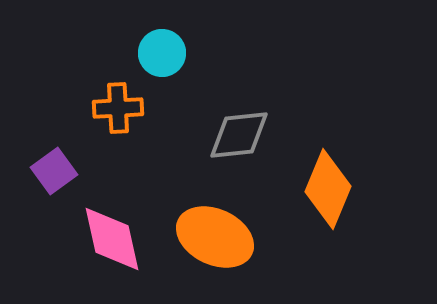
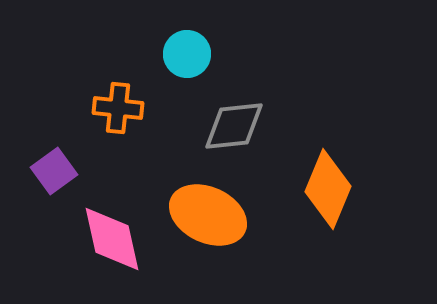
cyan circle: moved 25 px right, 1 px down
orange cross: rotated 9 degrees clockwise
gray diamond: moved 5 px left, 9 px up
orange ellipse: moved 7 px left, 22 px up
